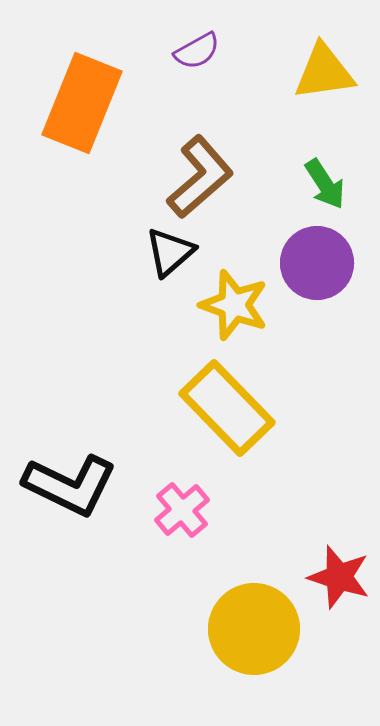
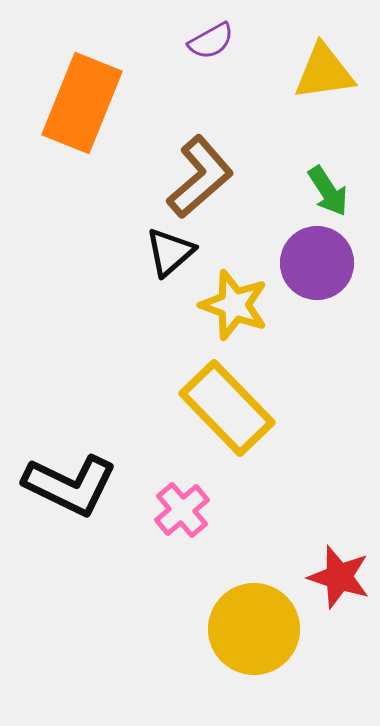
purple semicircle: moved 14 px right, 10 px up
green arrow: moved 3 px right, 7 px down
